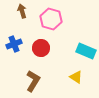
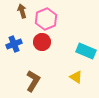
pink hexagon: moved 5 px left; rotated 20 degrees clockwise
red circle: moved 1 px right, 6 px up
